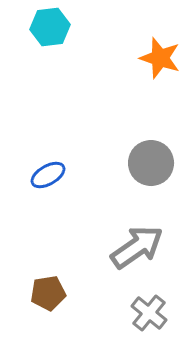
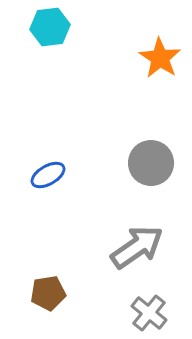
orange star: rotated 15 degrees clockwise
